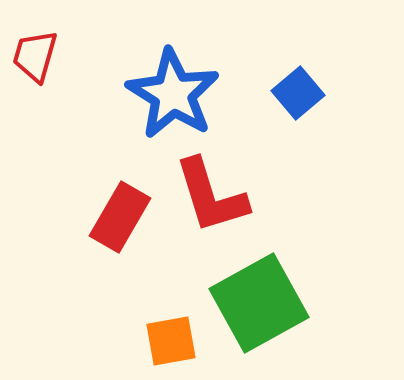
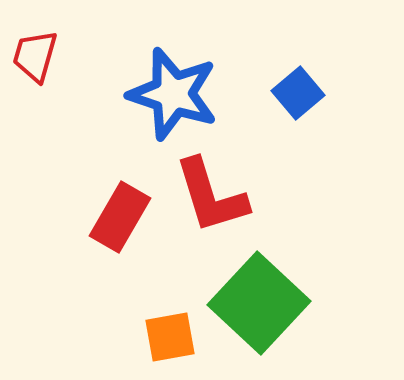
blue star: rotated 14 degrees counterclockwise
green square: rotated 18 degrees counterclockwise
orange square: moved 1 px left, 4 px up
